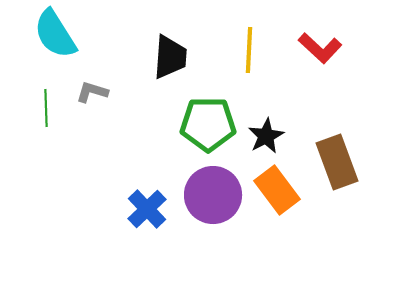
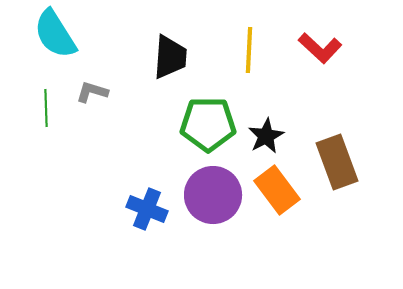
blue cross: rotated 24 degrees counterclockwise
